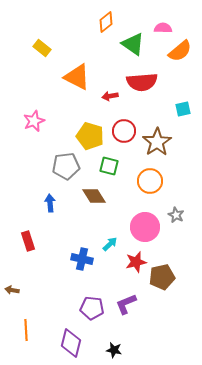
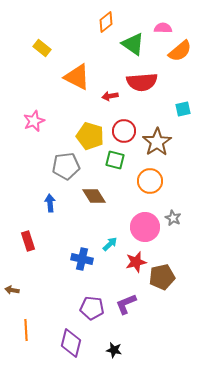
green square: moved 6 px right, 6 px up
gray star: moved 3 px left, 3 px down
